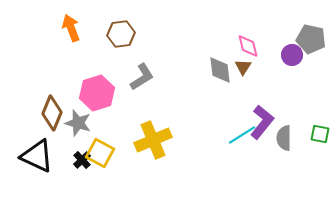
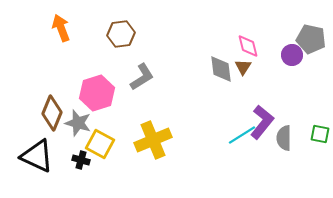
orange arrow: moved 10 px left
gray diamond: moved 1 px right, 1 px up
yellow square: moved 9 px up
black cross: moved 1 px left; rotated 30 degrees counterclockwise
